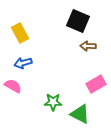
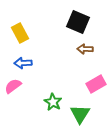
black square: moved 1 px down
brown arrow: moved 3 px left, 3 px down
blue arrow: rotated 12 degrees clockwise
pink semicircle: rotated 66 degrees counterclockwise
green star: rotated 30 degrees clockwise
green triangle: rotated 35 degrees clockwise
